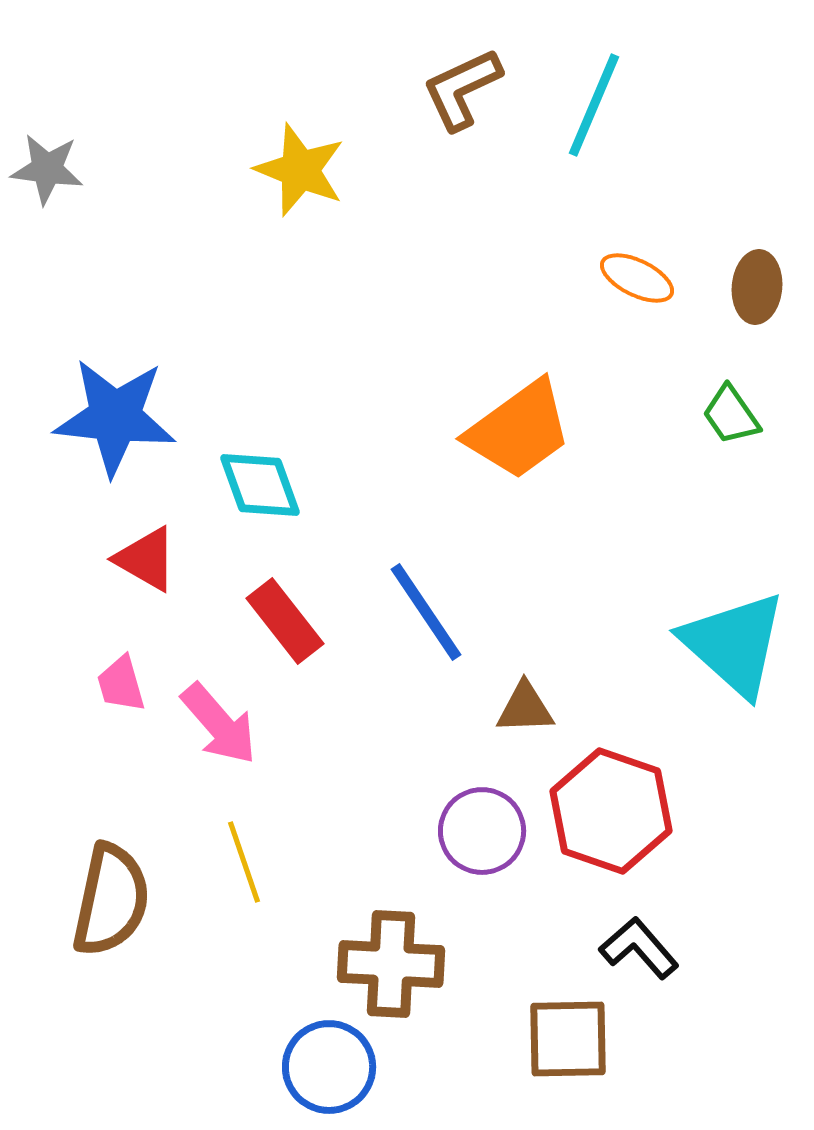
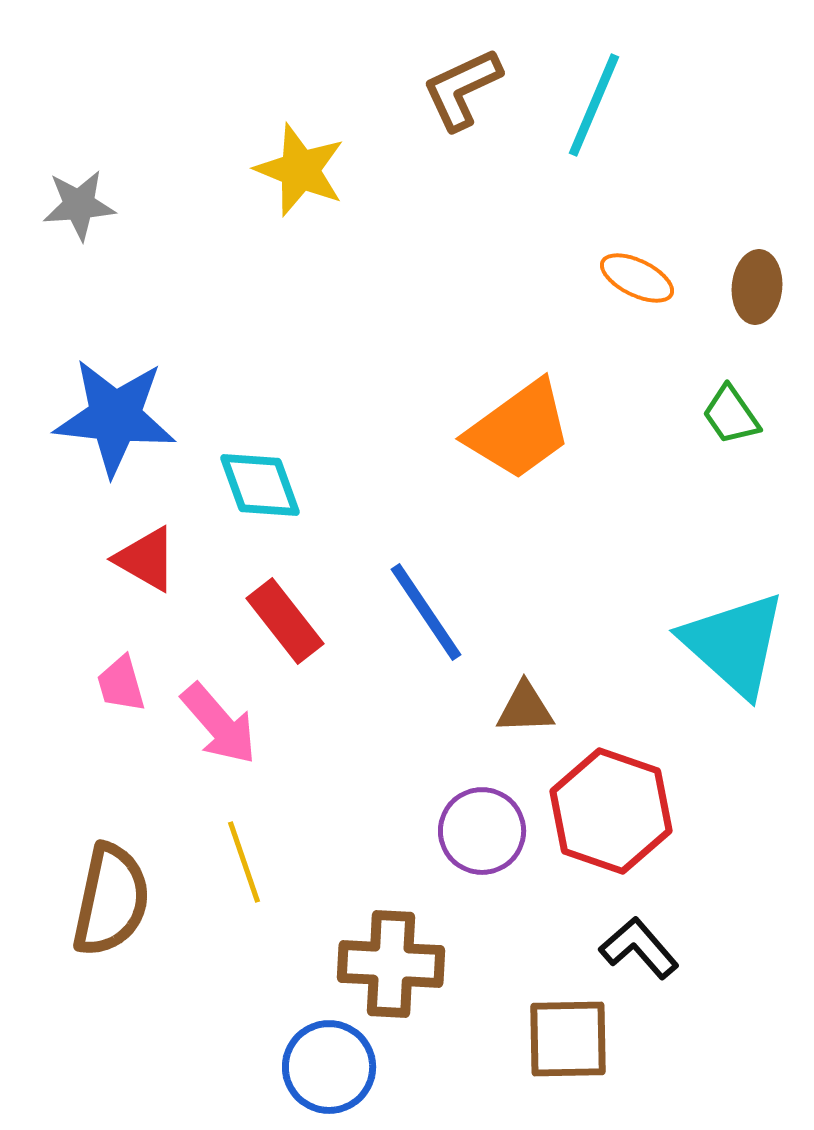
gray star: moved 32 px right, 36 px down; rotated 12 degrees counterclockwise
